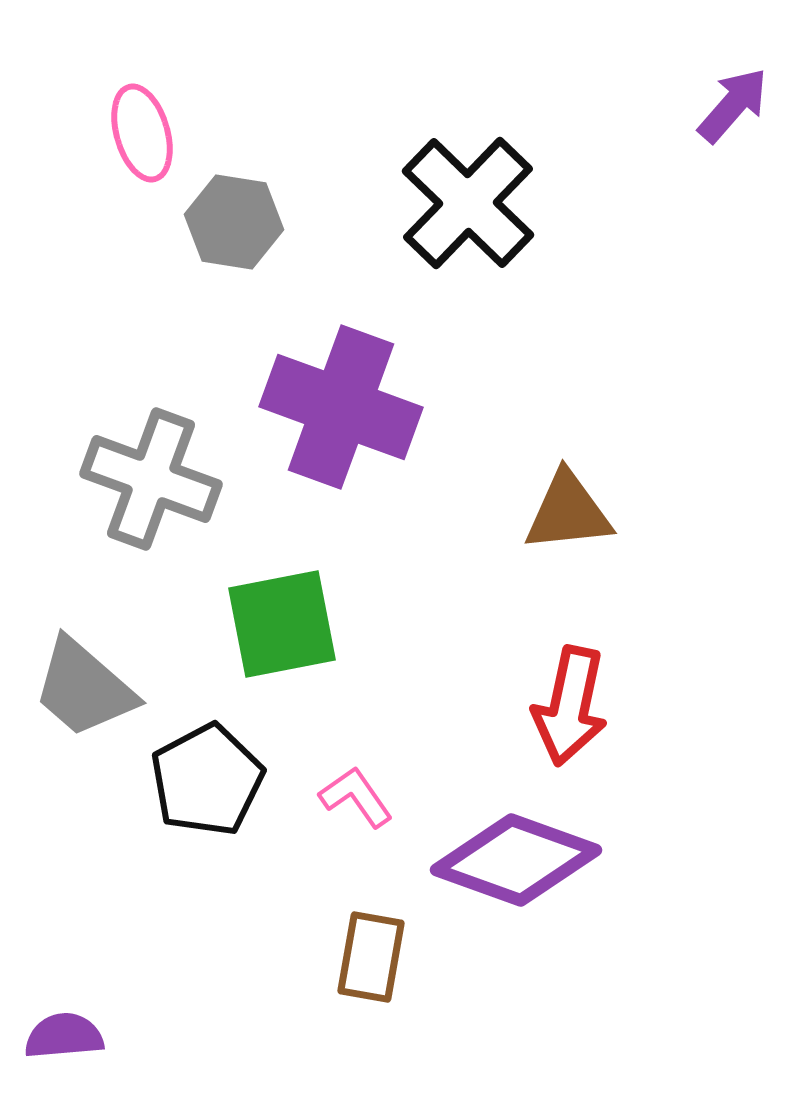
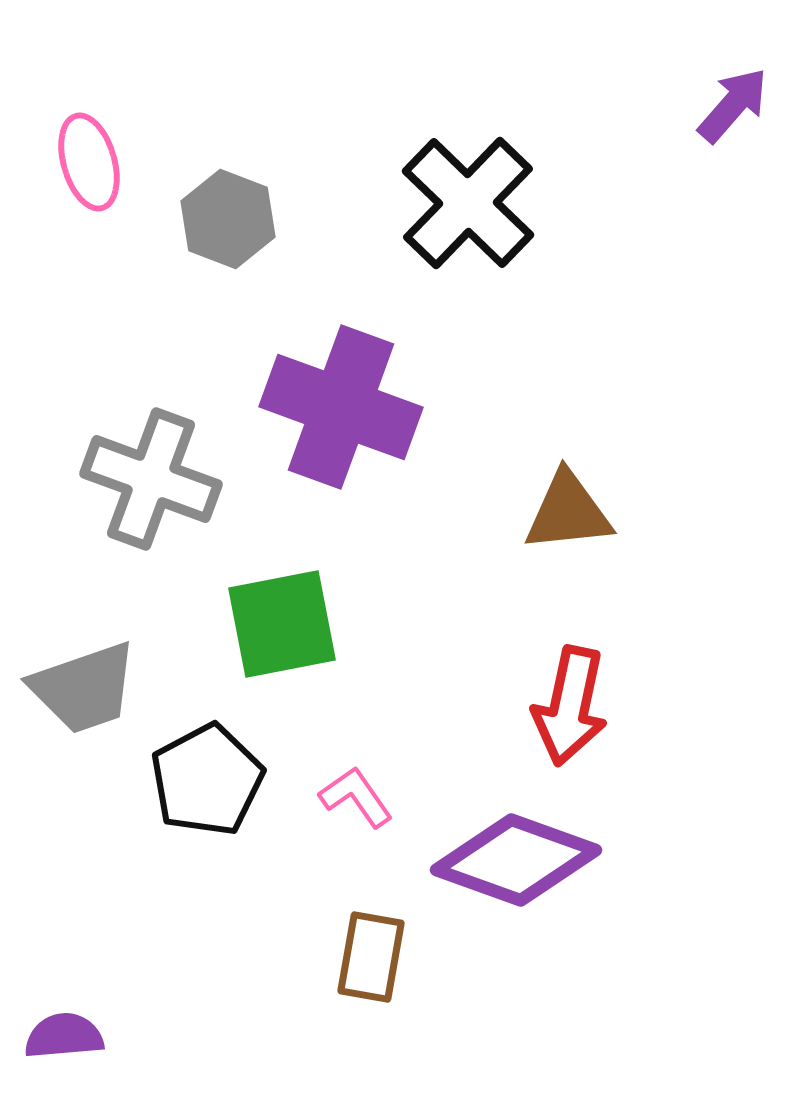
pink ellipse: moved 53 px left, 29 px down
gray hexagon: moved 6 px left, 3 px up; rotated 12 degrees clockwise
gray trapezoid: rotated 60 degrees counterclockwise
